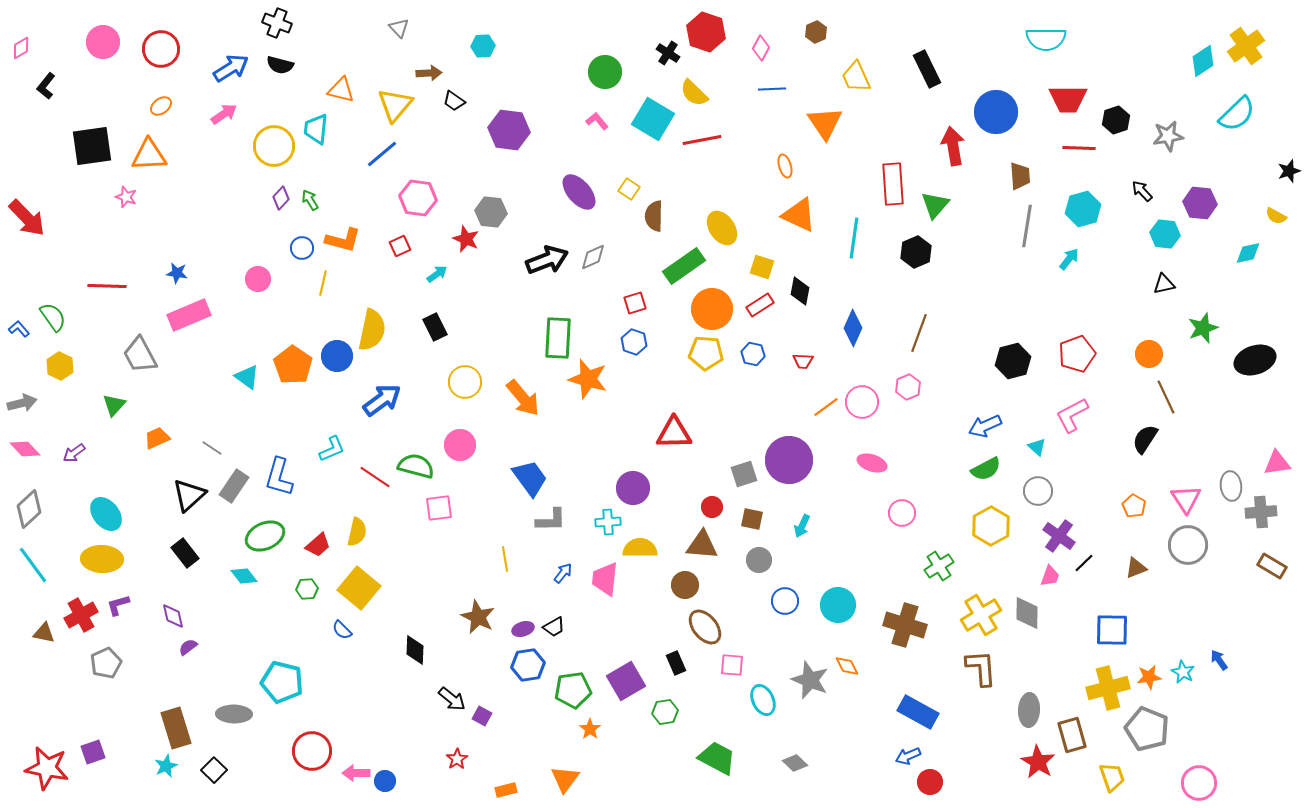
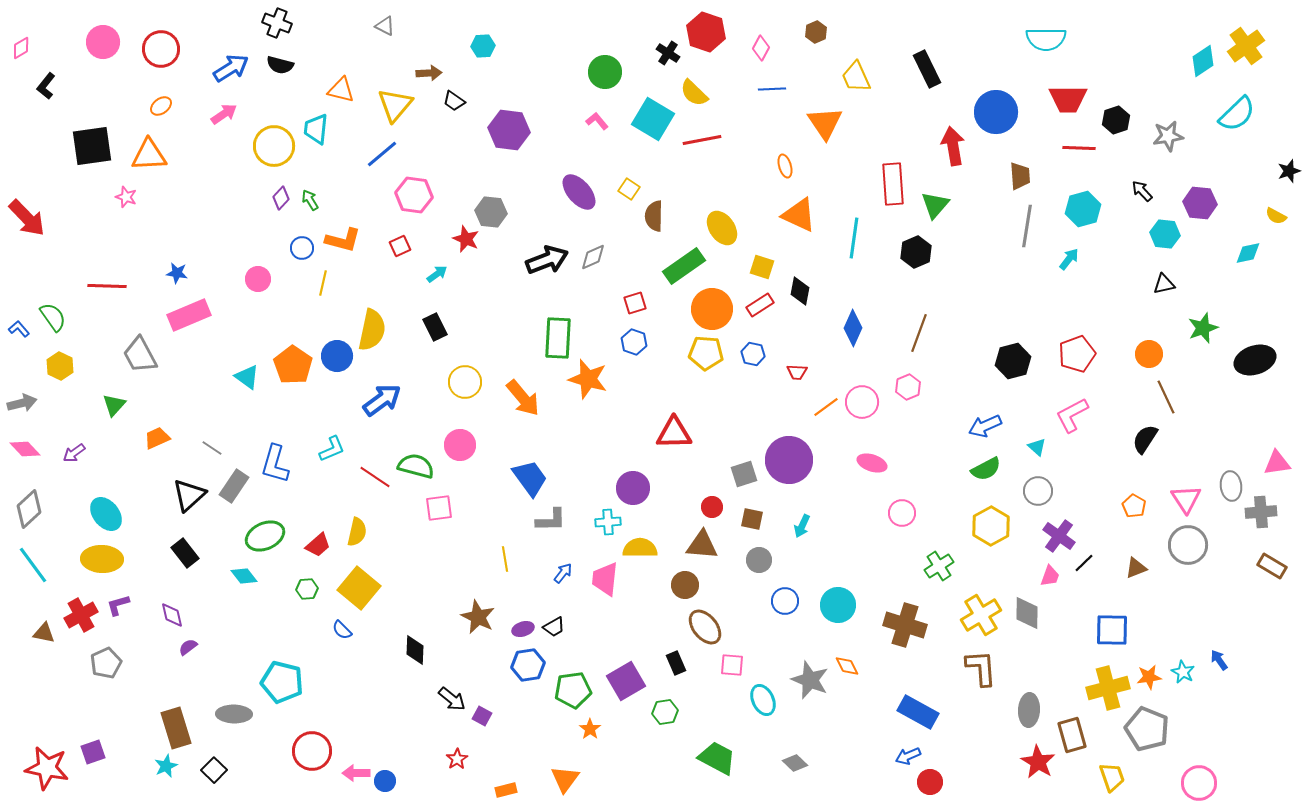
gray triangle at (399, 28): moved 14 px left, 2 px up; rotated 20 degrees counterclockwise
pink hexagon at (418, 198): moved 4 px left, 3 px up
red trapezoid at (803, 361): moved 6 px left, 11 px down
blue L-shape at (279, 477): moved 4 px left, 13 px up
purple diamond at (173, 616): moved 1 px left, 1 px up
